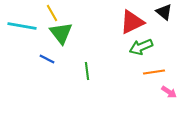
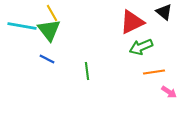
green triangle: moved 12 px left, 3 px up
